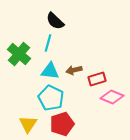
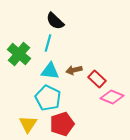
red rectangle: rotated 60 degrees clockwise
cyan pentagon: moved 3 px left
